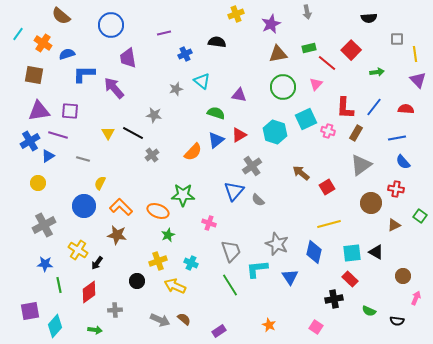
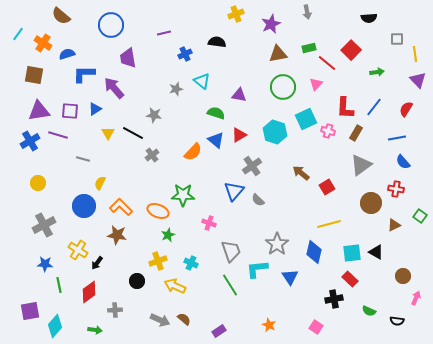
red semicircle at (406, 109): rotated 63 degrees counterclockwise
blue triangle at (216, 140): rotated 42 degrees counterclockwise
blue triangle at (48, 156): moved 47 px right, 47 px up
gray star at (277, 244): rotated 15 degrees clockwise
